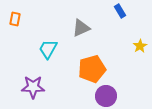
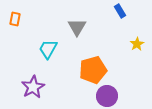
gray triangle: moved 4 px left, 1 px up; rotated 36 degrees counterclockwise
yellow star: moved 3 px left, 2 px up
orange pentagon: moved 1 px right, 1 px down
purple star: rotated 30 degrees counterclockwise
purple circle: moved 1 px right
